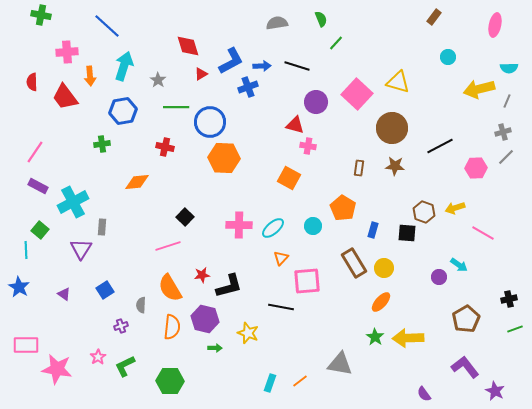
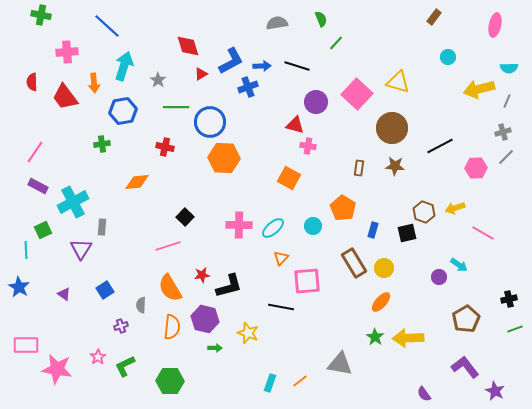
orange arrow at (90, 76): moved 4 px right, 7 px down
green square at (40, 230): moved 3 px right; rotated 24 degrees clockwise
black square at (407, 233): rotated 18 degrees counterclockwise
